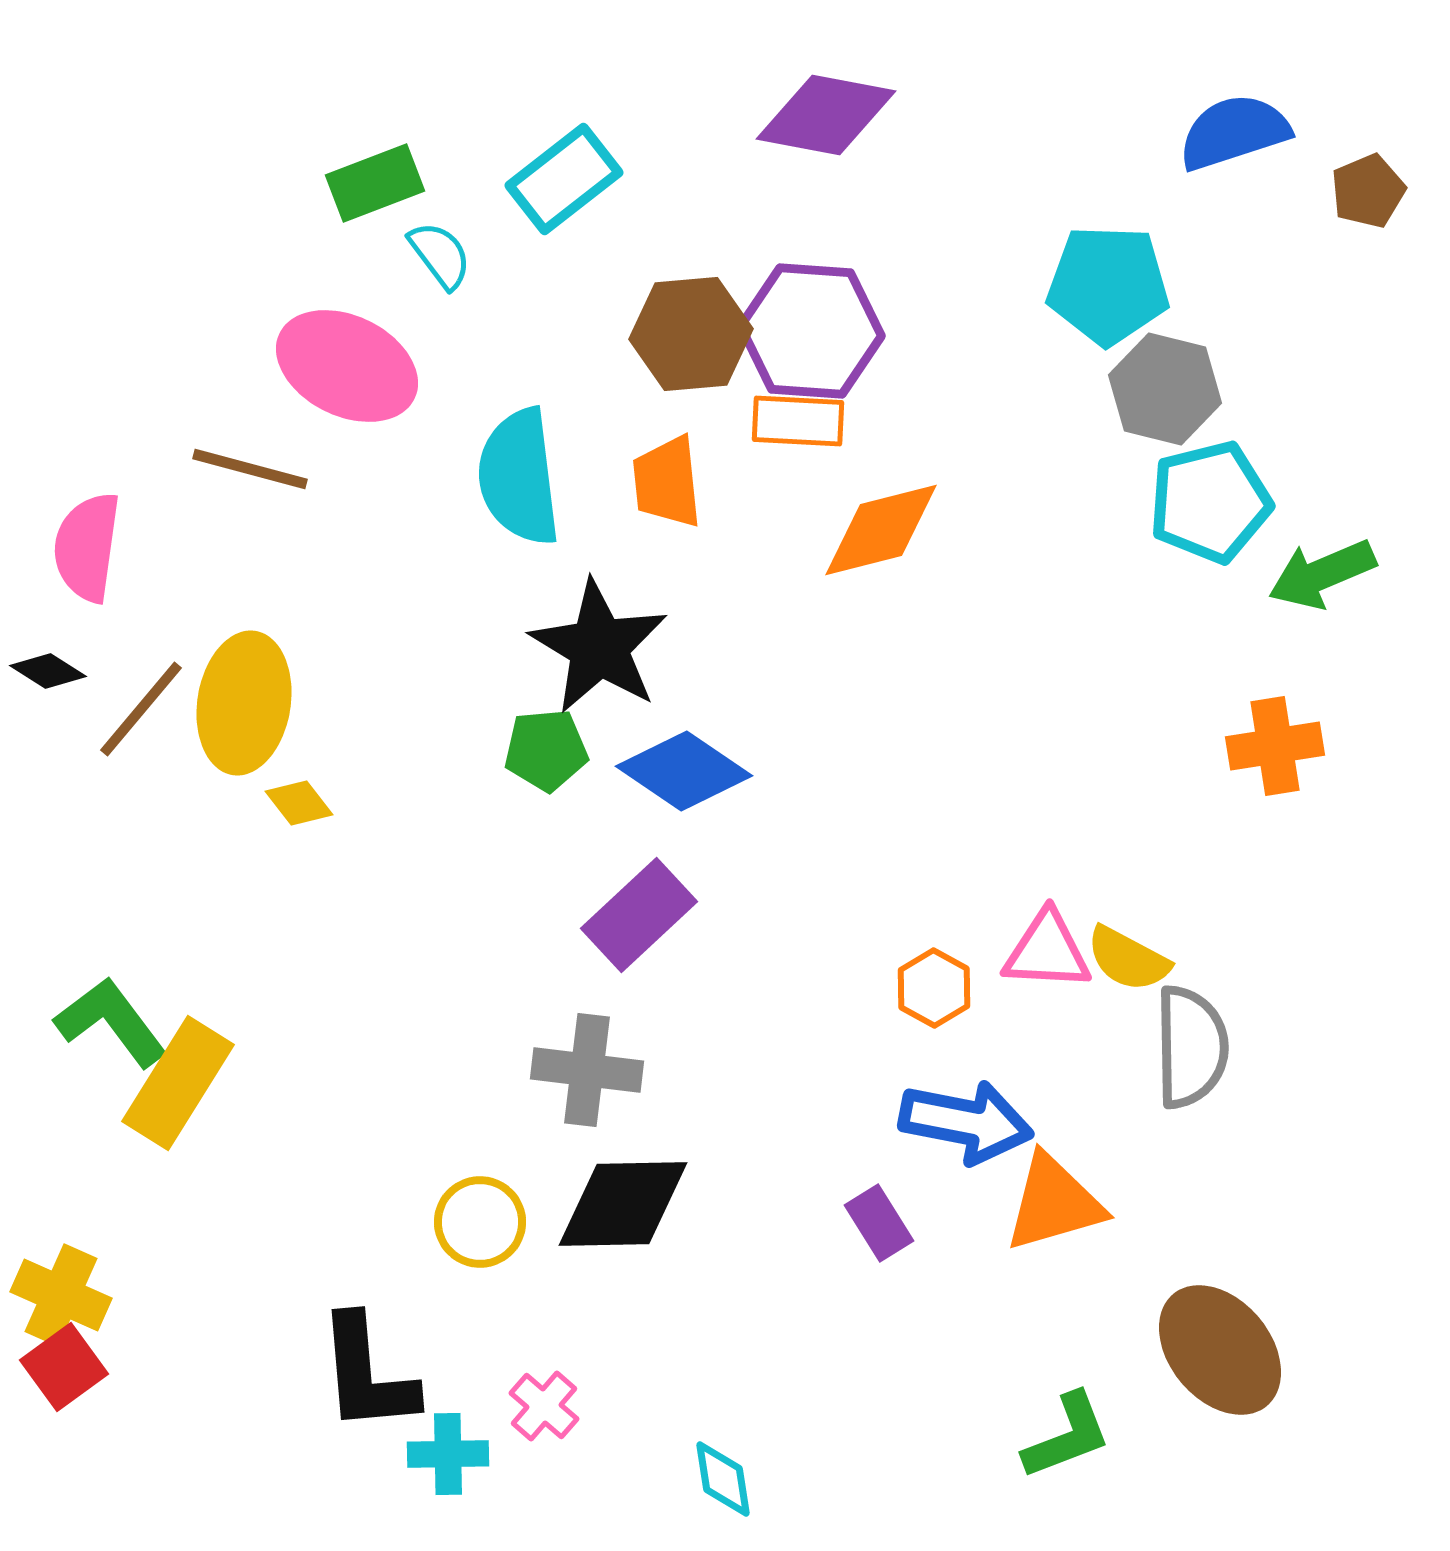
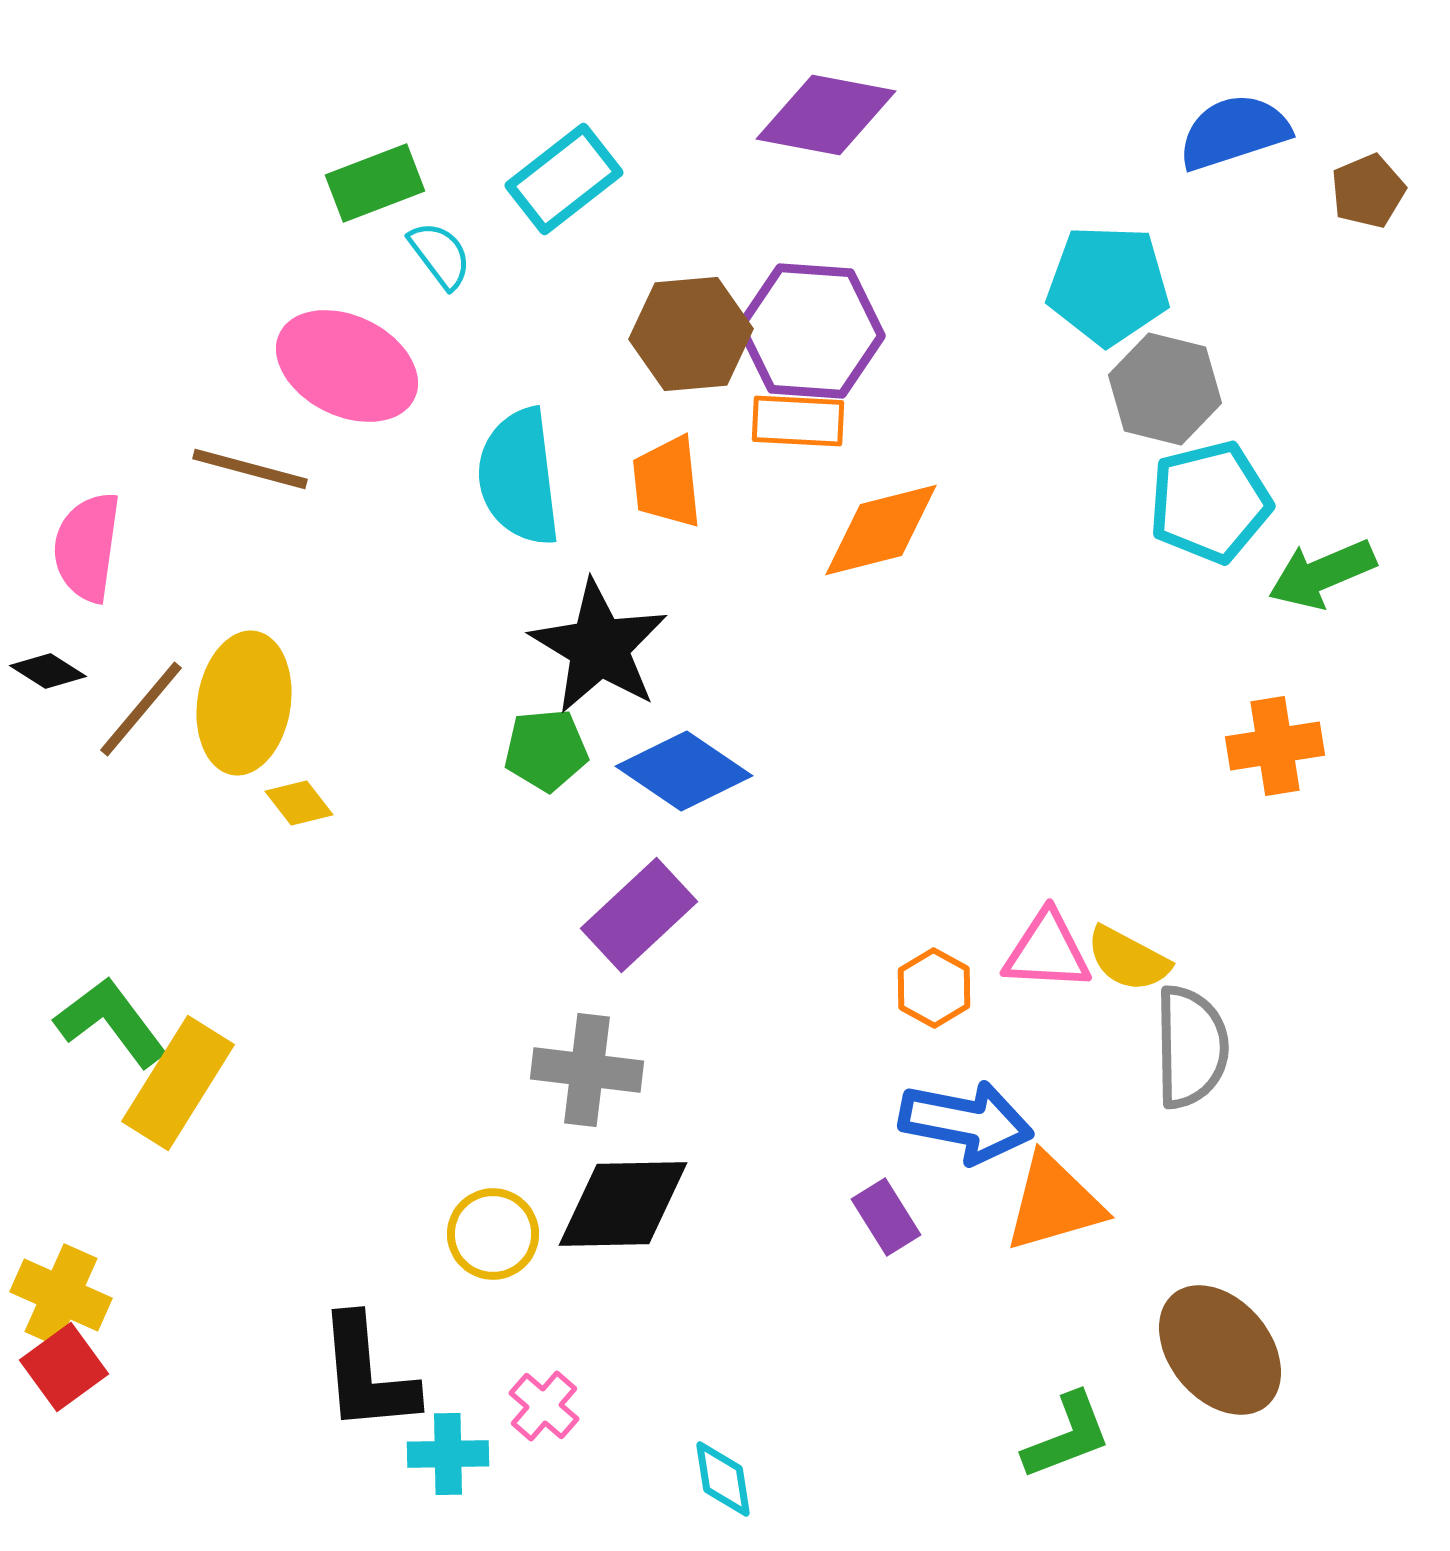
yellow circle at (480, 1222): moved 13 px right, 12 px down
purple rectangle at (879, 1223): moved 7 px right, 6 px up
